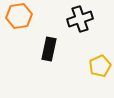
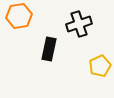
black cross: moved 1 px left, 5 px down
